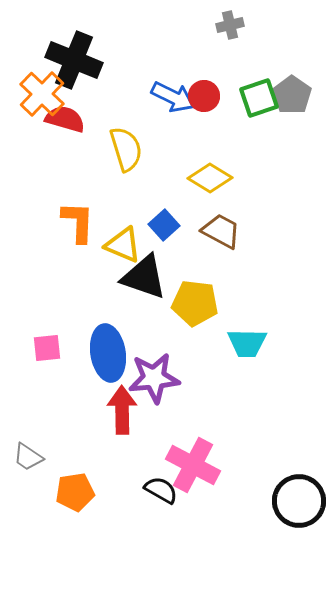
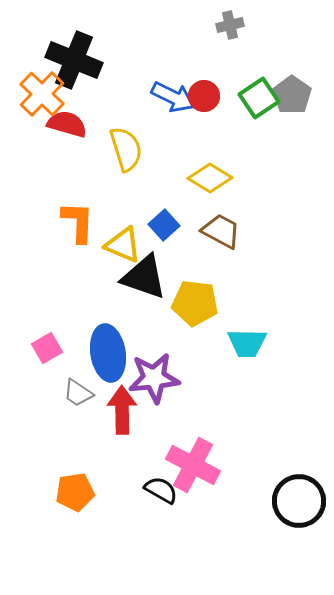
green square: rotated 15 degrees counterclockwise
red semicircle: moved 2 px right, 5 px down
pink square: rotated 24 degrees counterclockwise
gray trapezoid: moved 50 px right, 64 px up
